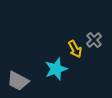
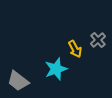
gray cross: moved 4 px right
gray trapezoid: rotated 10 degrees clockwise
